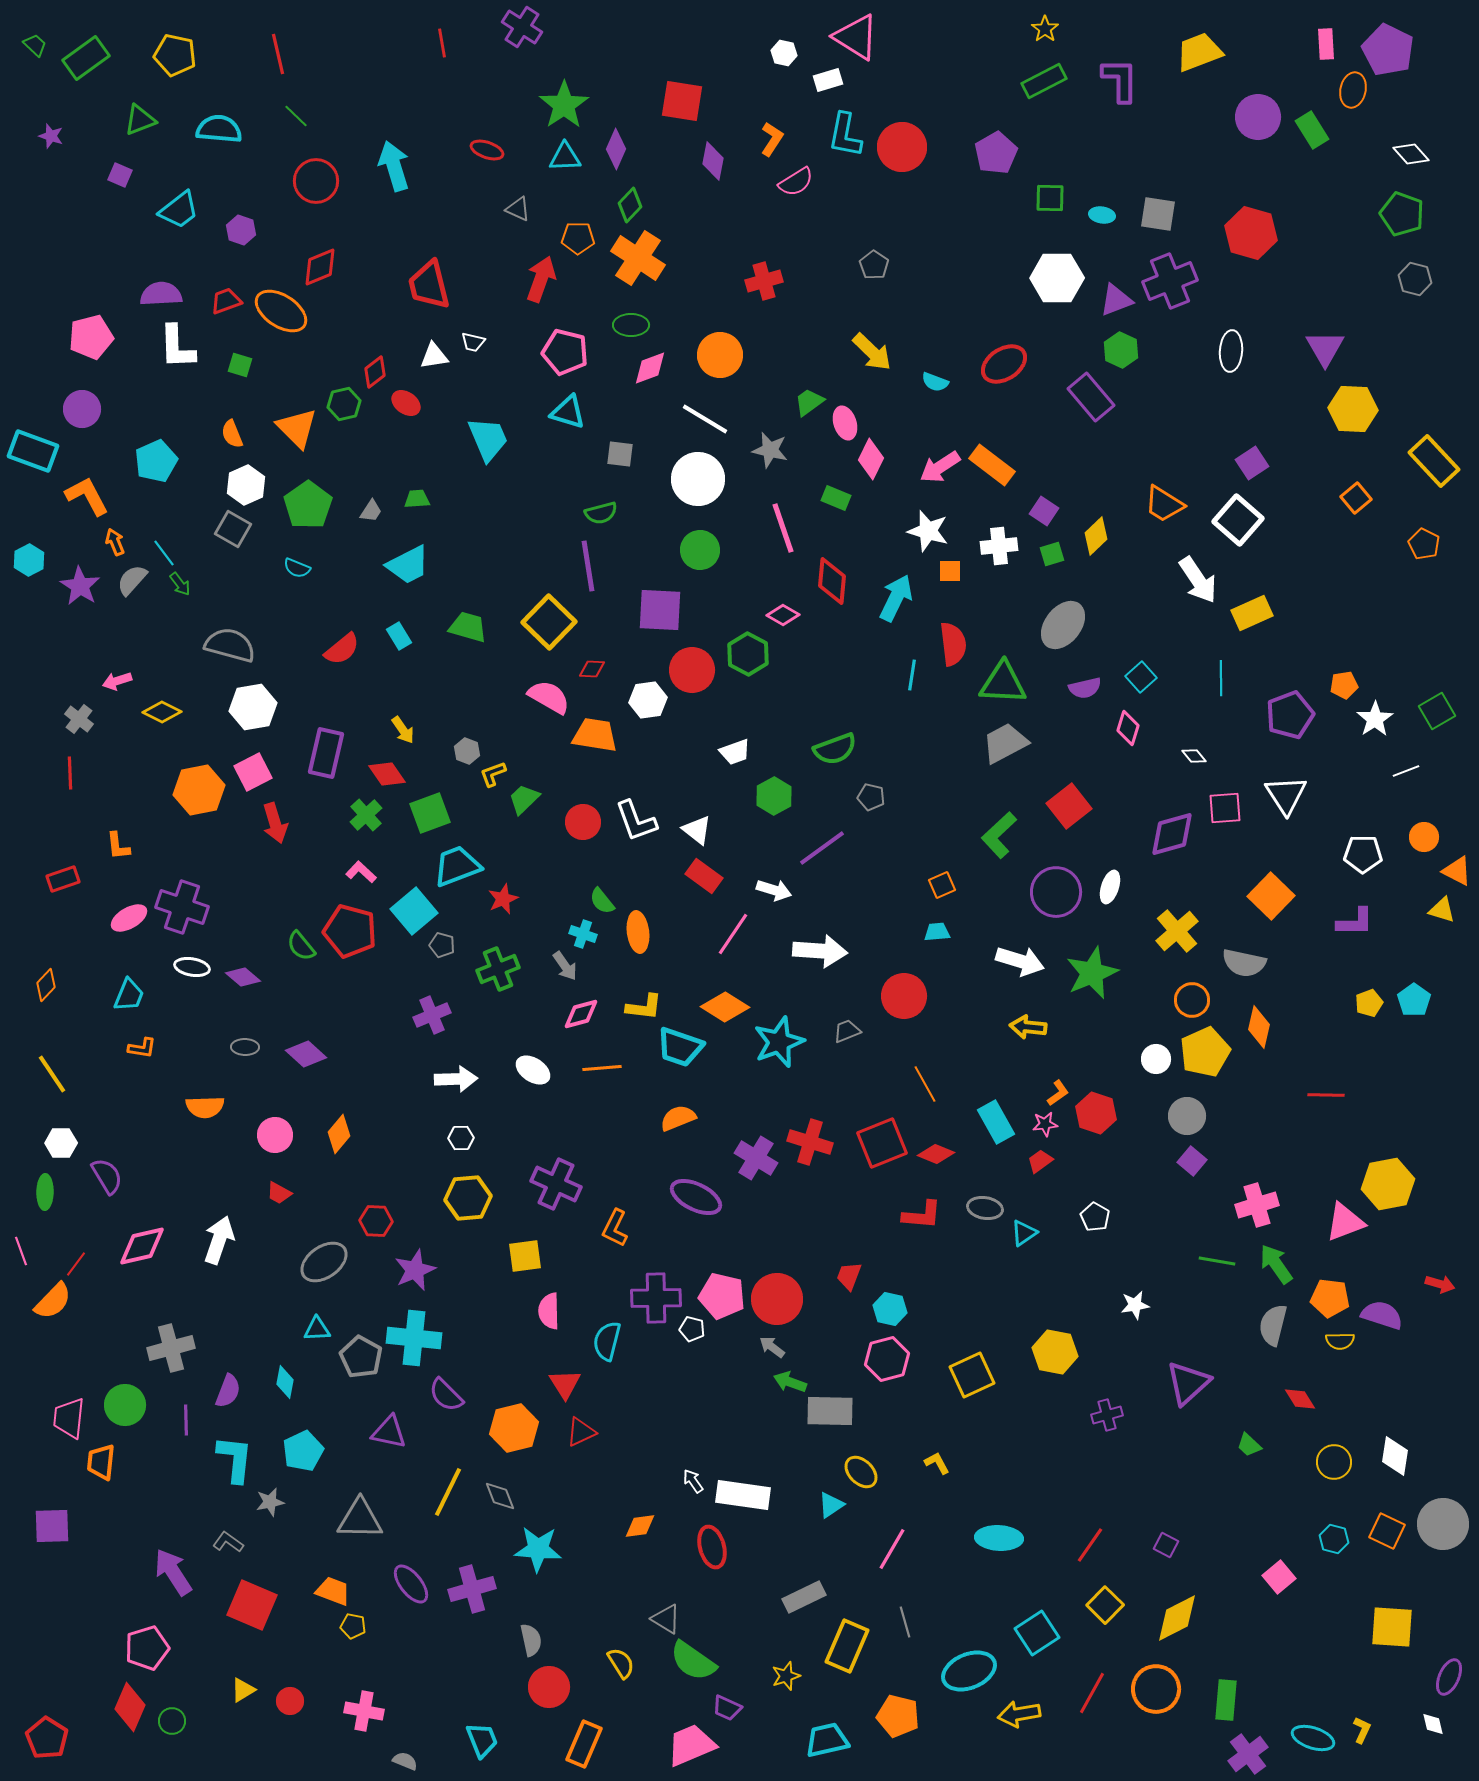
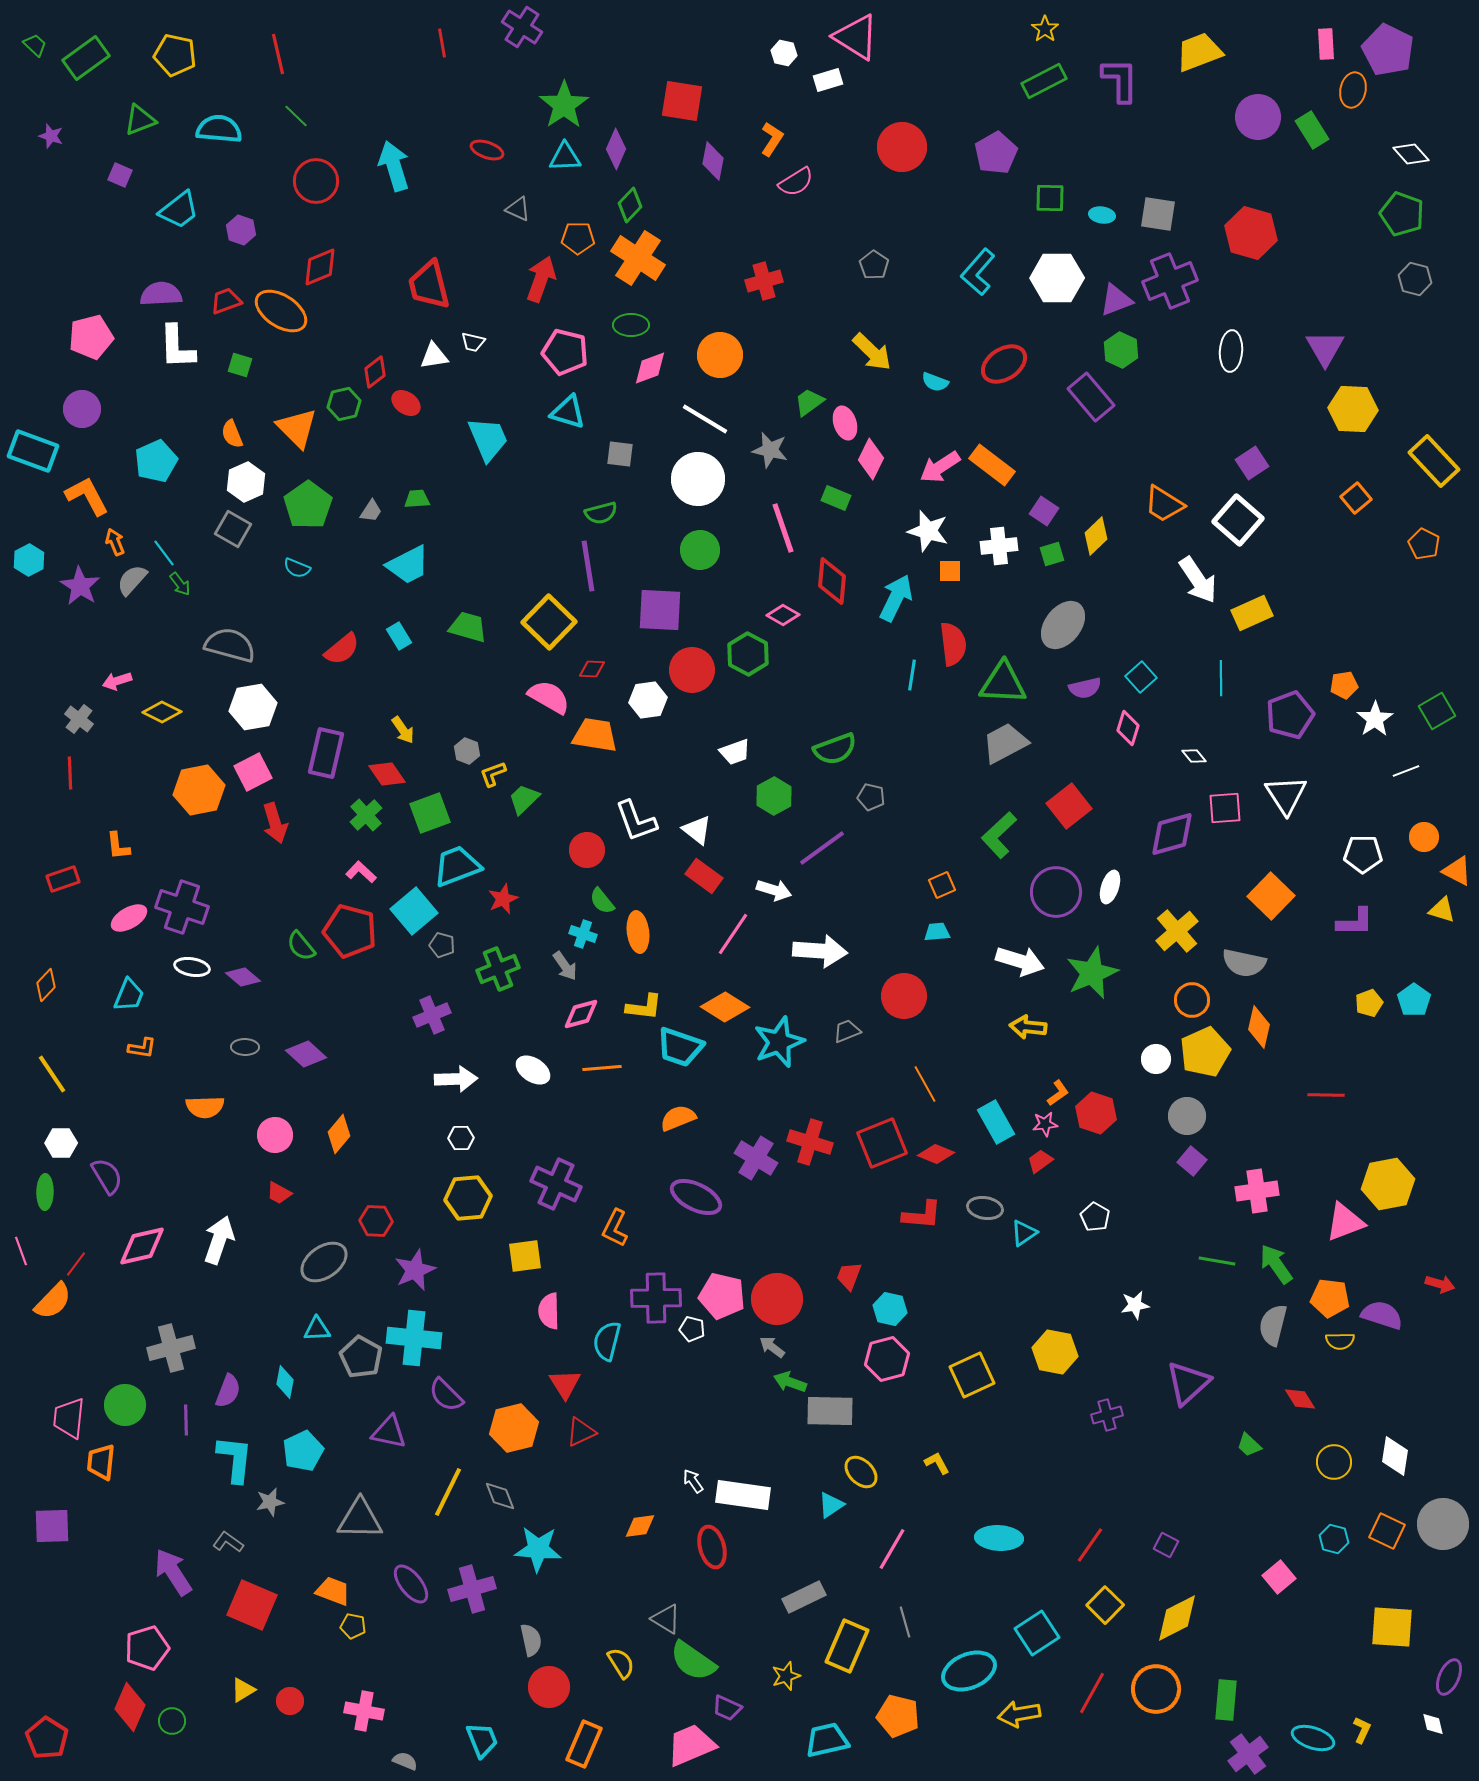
cyan L-shape at (845, 135): moved 133 px right, 137 px down; rotated 30 degrees clockwise
white hexagon at (246, 485): moved 3 px up
red circle at (583, 822): moved 4 px right, 28 px down
pink cross at (1257, 1205): moved 14 px up; rotated 9 degrees clockwise
